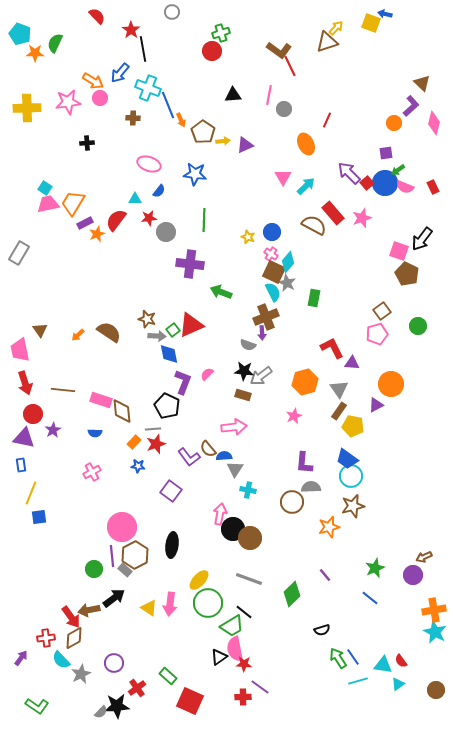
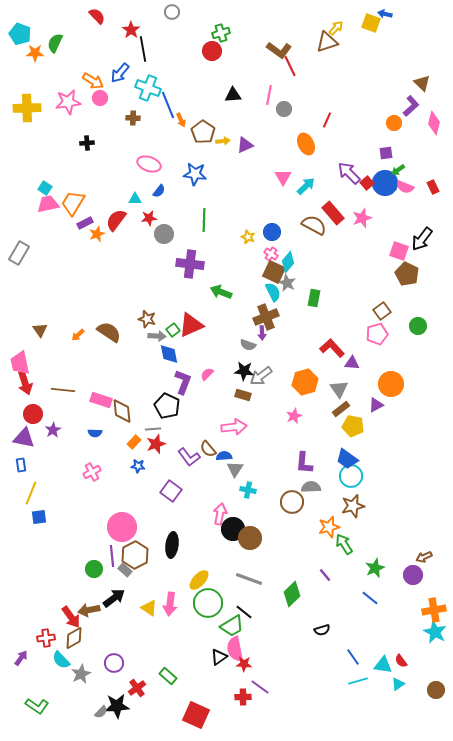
gray circle at (166, 232): moved 2 px left, 2 px down
red L-shape at (332, 348): rotated 15 degrees counterclockwise
pink trapezoid at (20, 350): moved 13 px down
brown rectangle at (339, 411): moved 2 px right, 2 px up; rotated 18 degrees clockwise
green arrow at (338, 658): moved 6 px right, 114 px up
red square at (190, 701): moved 6 px right, 14 px down
